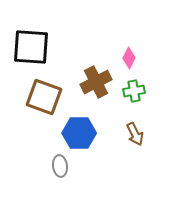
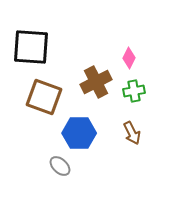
brown arrow: moved 3 px left, 1 px up
gray ellipse: rotated 40 degrees counterclockwise
